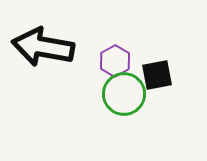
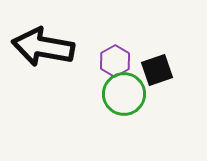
black square: moved 5 px up; rotated 8 degrees counterclockwise
